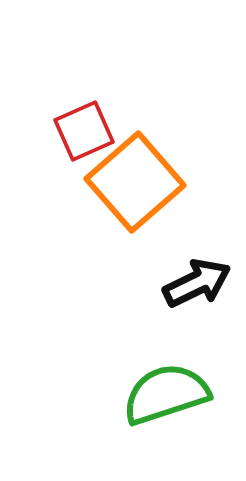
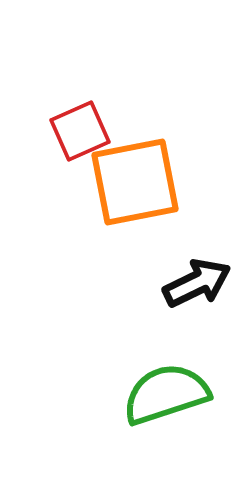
red square: moved 4 px left
orange square: rotated 30 degrees clockwise
